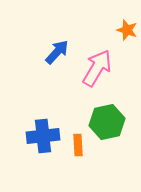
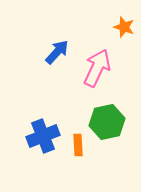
orange star: moved 3 px left, 3 px up
pink arrow: rotated 6 degrees counterclockwise
blue cross: rotated 16 degrees counterclockwise
